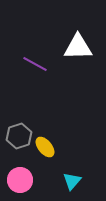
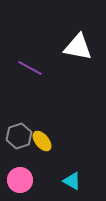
white triangle: rotated 12 degrees clockwise
purple line: moved 5 px left, 4 px down
yellow ellipse: moved 3 px left, 6 px up
cyan triangle: rotated 42 degrees counterclockwise
